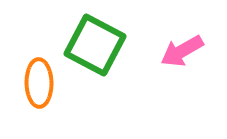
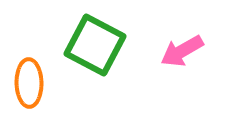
orange ellipse: moved 10 px left
